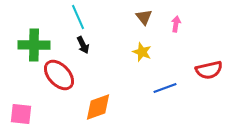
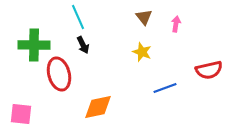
red ellipse: moved 1 px up; rotated 28 degrees clockwise
orange diamond: rotated 8 degrees clockwise
